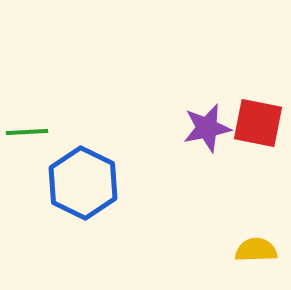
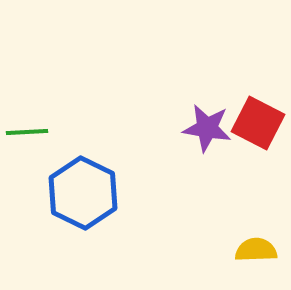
red square: rotated 16 degrees clockwise
purple star: rotated 21 degrees clockwise
blue hexagon: moved 10 px down
